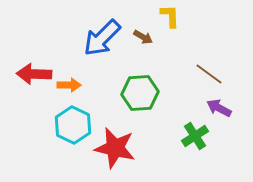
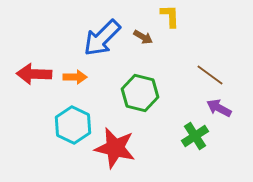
brown line: moved 1 px right, 1 px down
orange arrow: moved 6 px right, 8 px up
green hexagon: rotated 18 degrees clockwise
